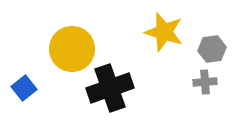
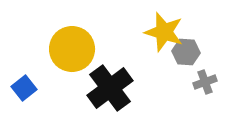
gray hexagon: moved 26 px left, 3 px down; rotated 12 degrees clockwise
gray cross: rotated 15 degrees counterclockwise
black cross: rotated 18 degrees counterclockwise
